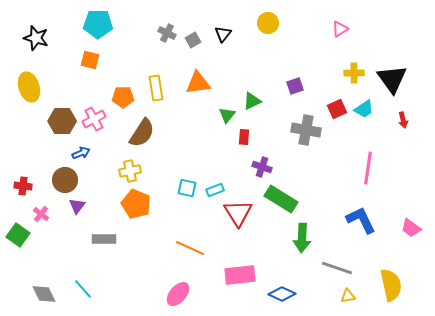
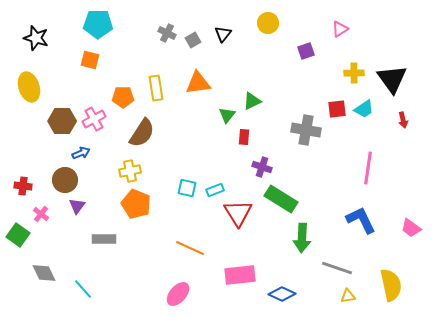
purple square at (295, 86): moved 11 px right, 35 px up
red square at (337, 109): rotated 18 degrees clockwise
gray diamond at (44, 294): moved 21 px up
